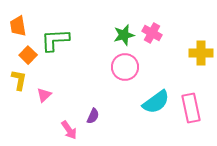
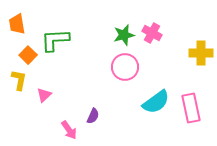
orange trapezoid: moved 1 px left, 2 px up
